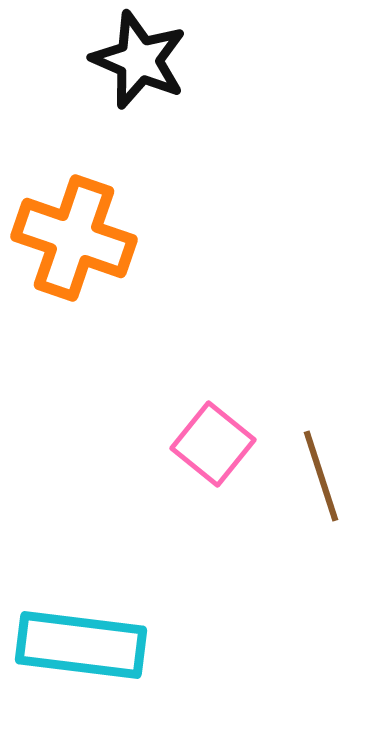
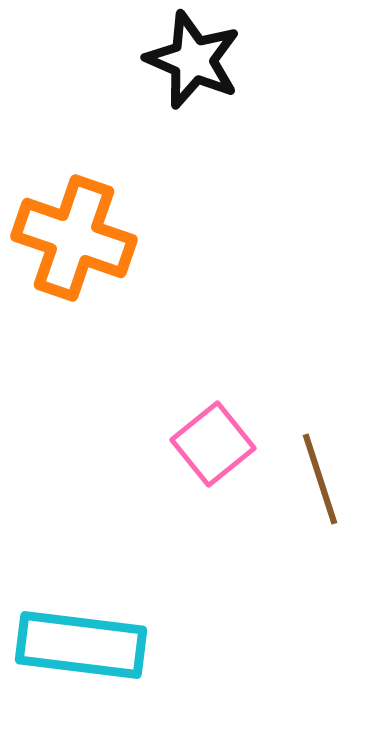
black star: moved 54 px right
pink square: rotated 12 degrees clockwise
brown line: moved 1 px left, 3 px down
